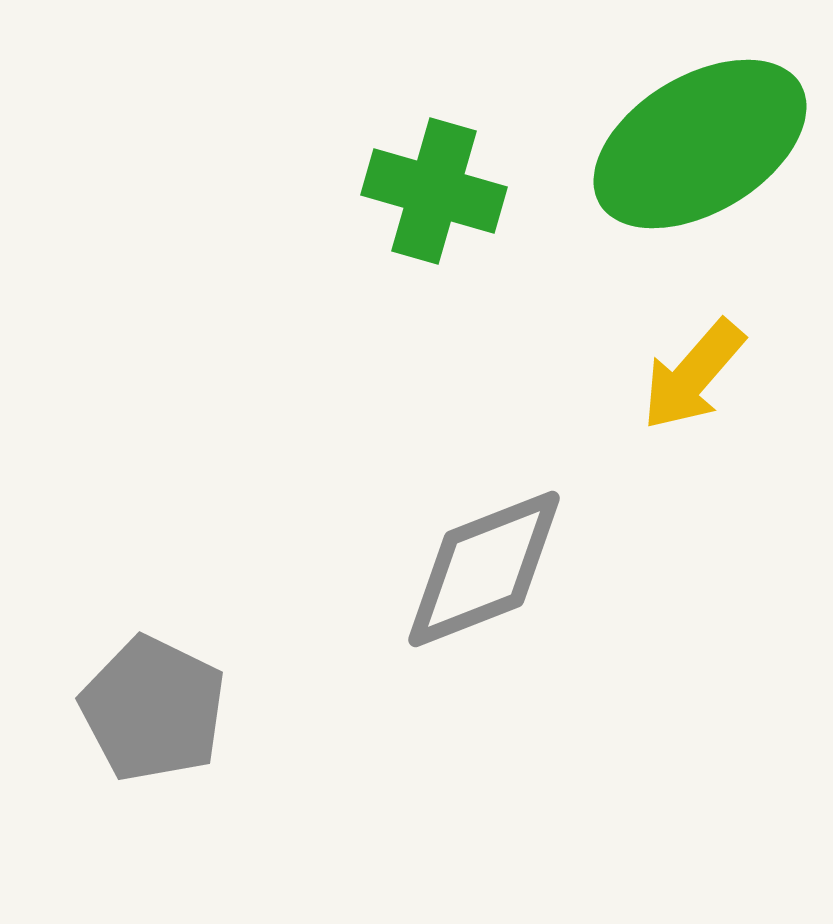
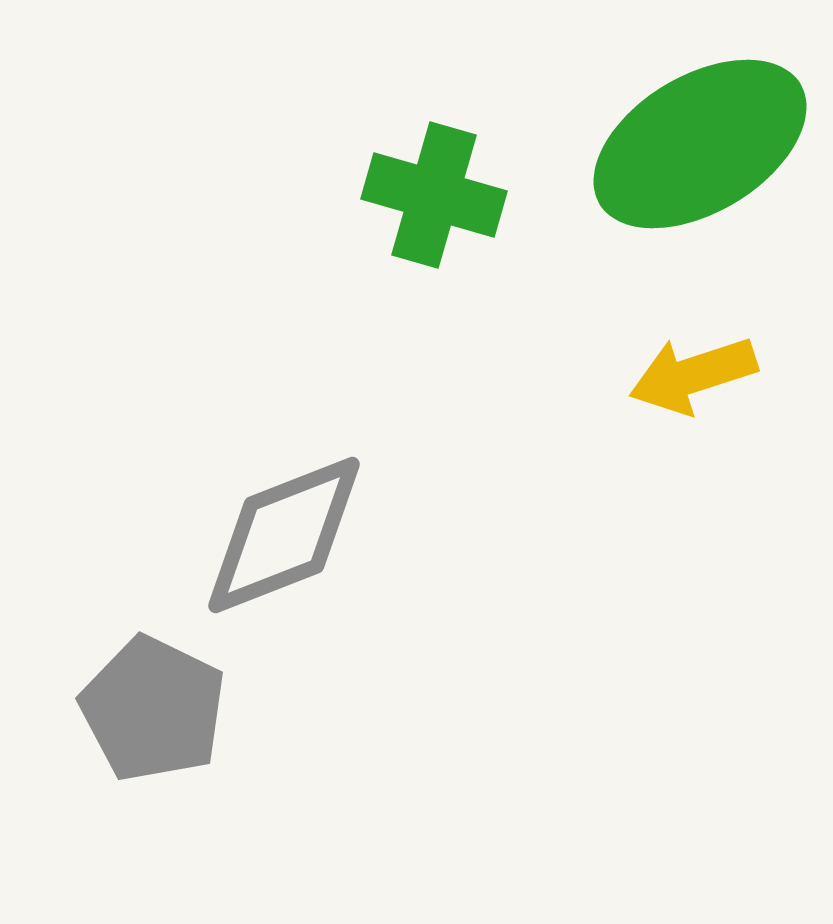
green cross: moved 4 px down
yellow arrow: rotated 31 degrees clockwise
gray diamond: moved 200 px left, 34 px up
